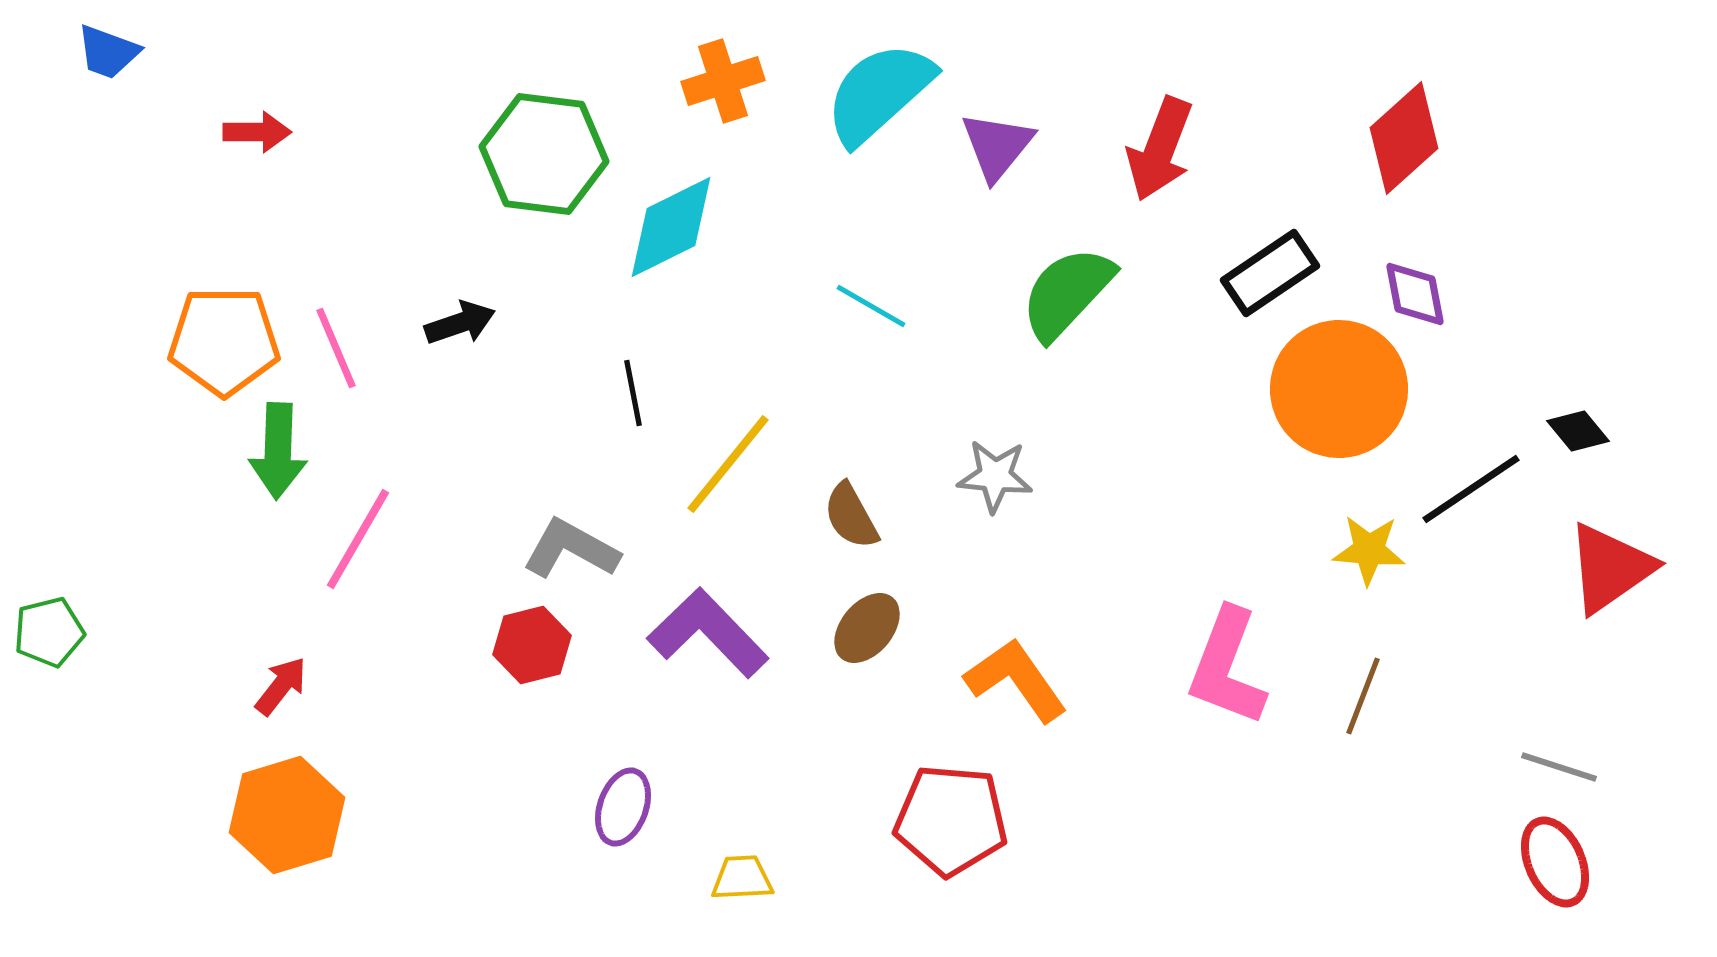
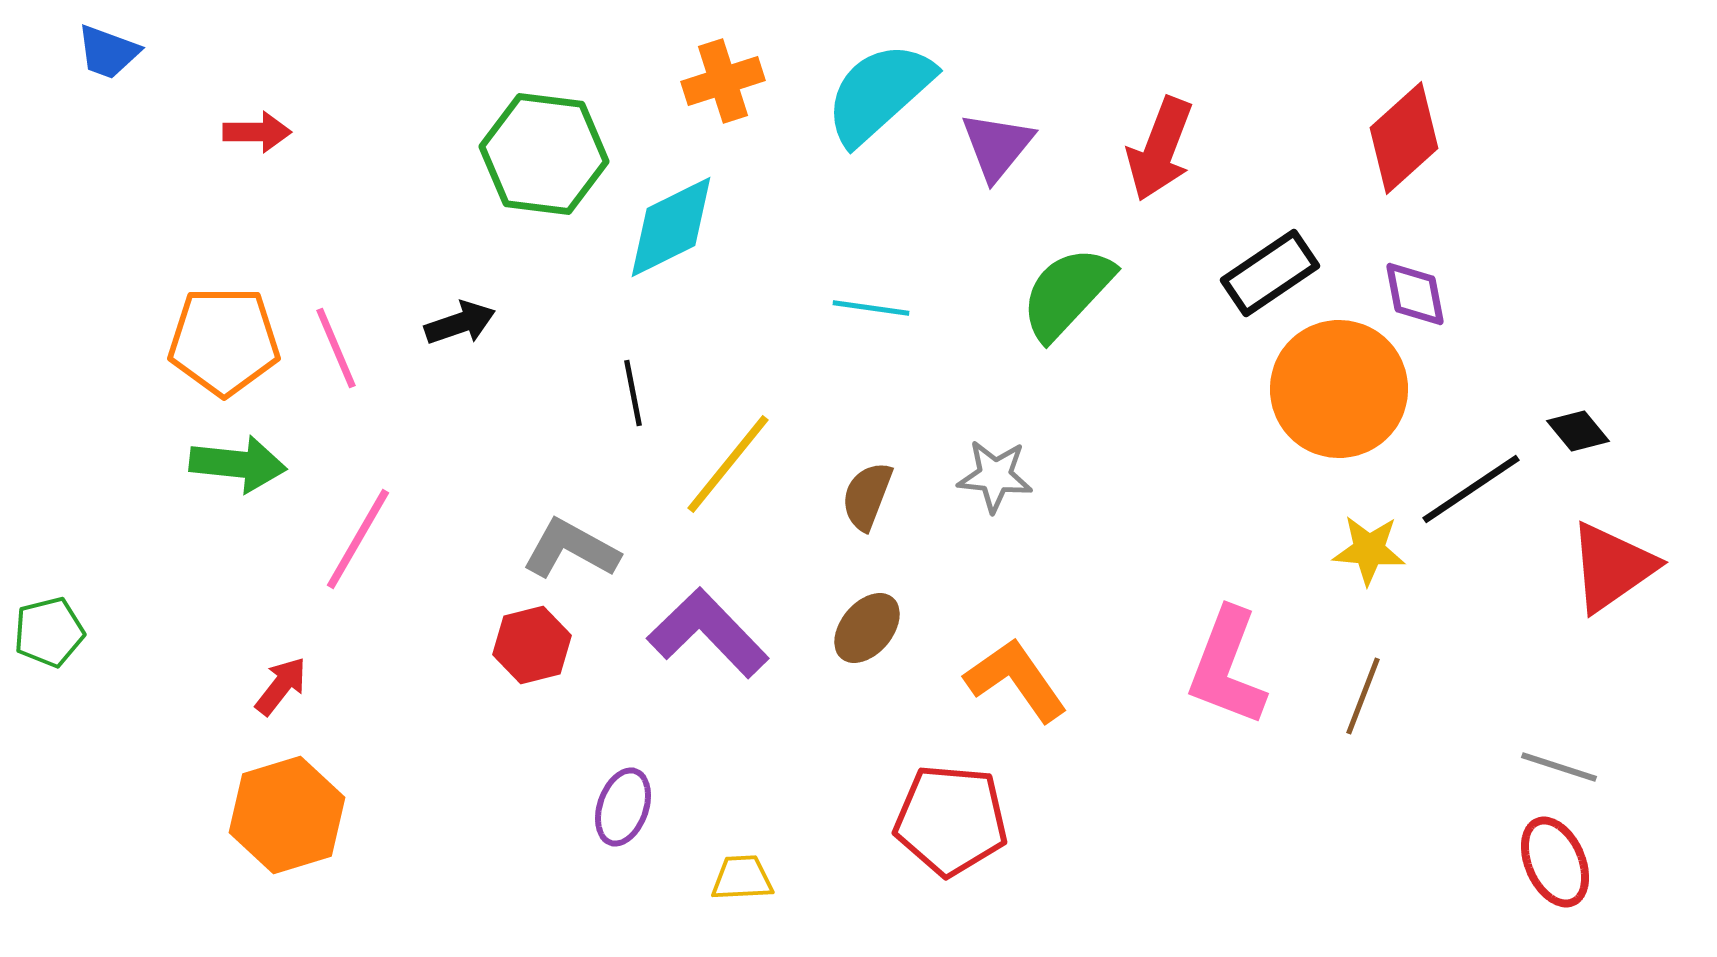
cyan line at (871, 306): moved 2 px down; rotated 22 degrees counterclockwise
green arrow at (278, 451): moved 40 px left, 13 px down; rotated 86 degrees counterclockwise
brown semicircle at (851, 516): moved 16 px right, 20 px up; rotated 50 degrees clockwise
red triangle at (1610, 568): moved 2 px right, 1 px up
